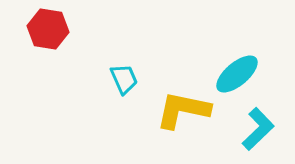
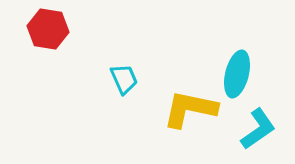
cyan ellipse: rotated 36 degrees counterclockwise
yellow L-shape: moved 7 px right, 1 px up
cyan L-shape: rotated 9 degrees clockwise
